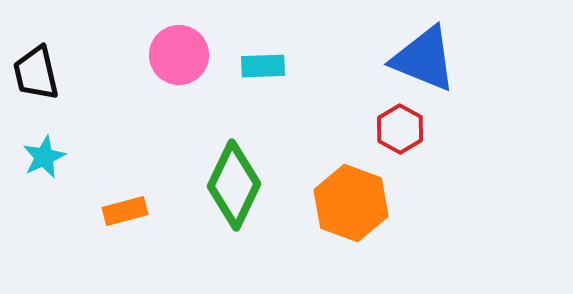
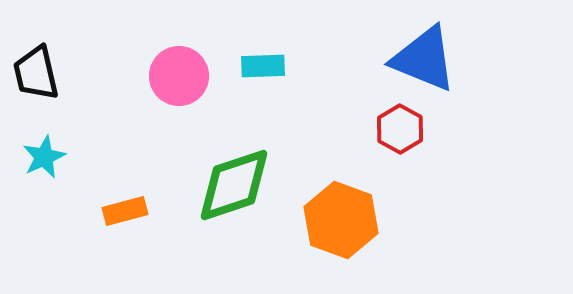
pink circle: moved 21 px down
green diamond: rotated 46 degrees clockwise
orange hexagon: moved 10 px left, 17 px down
